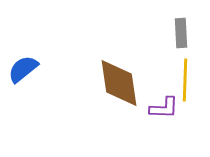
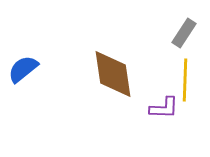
gray rectangle: moved 3 px right; rotated 36 degrees clockwise
brown diamond: moved 6 px left, 9 px up
